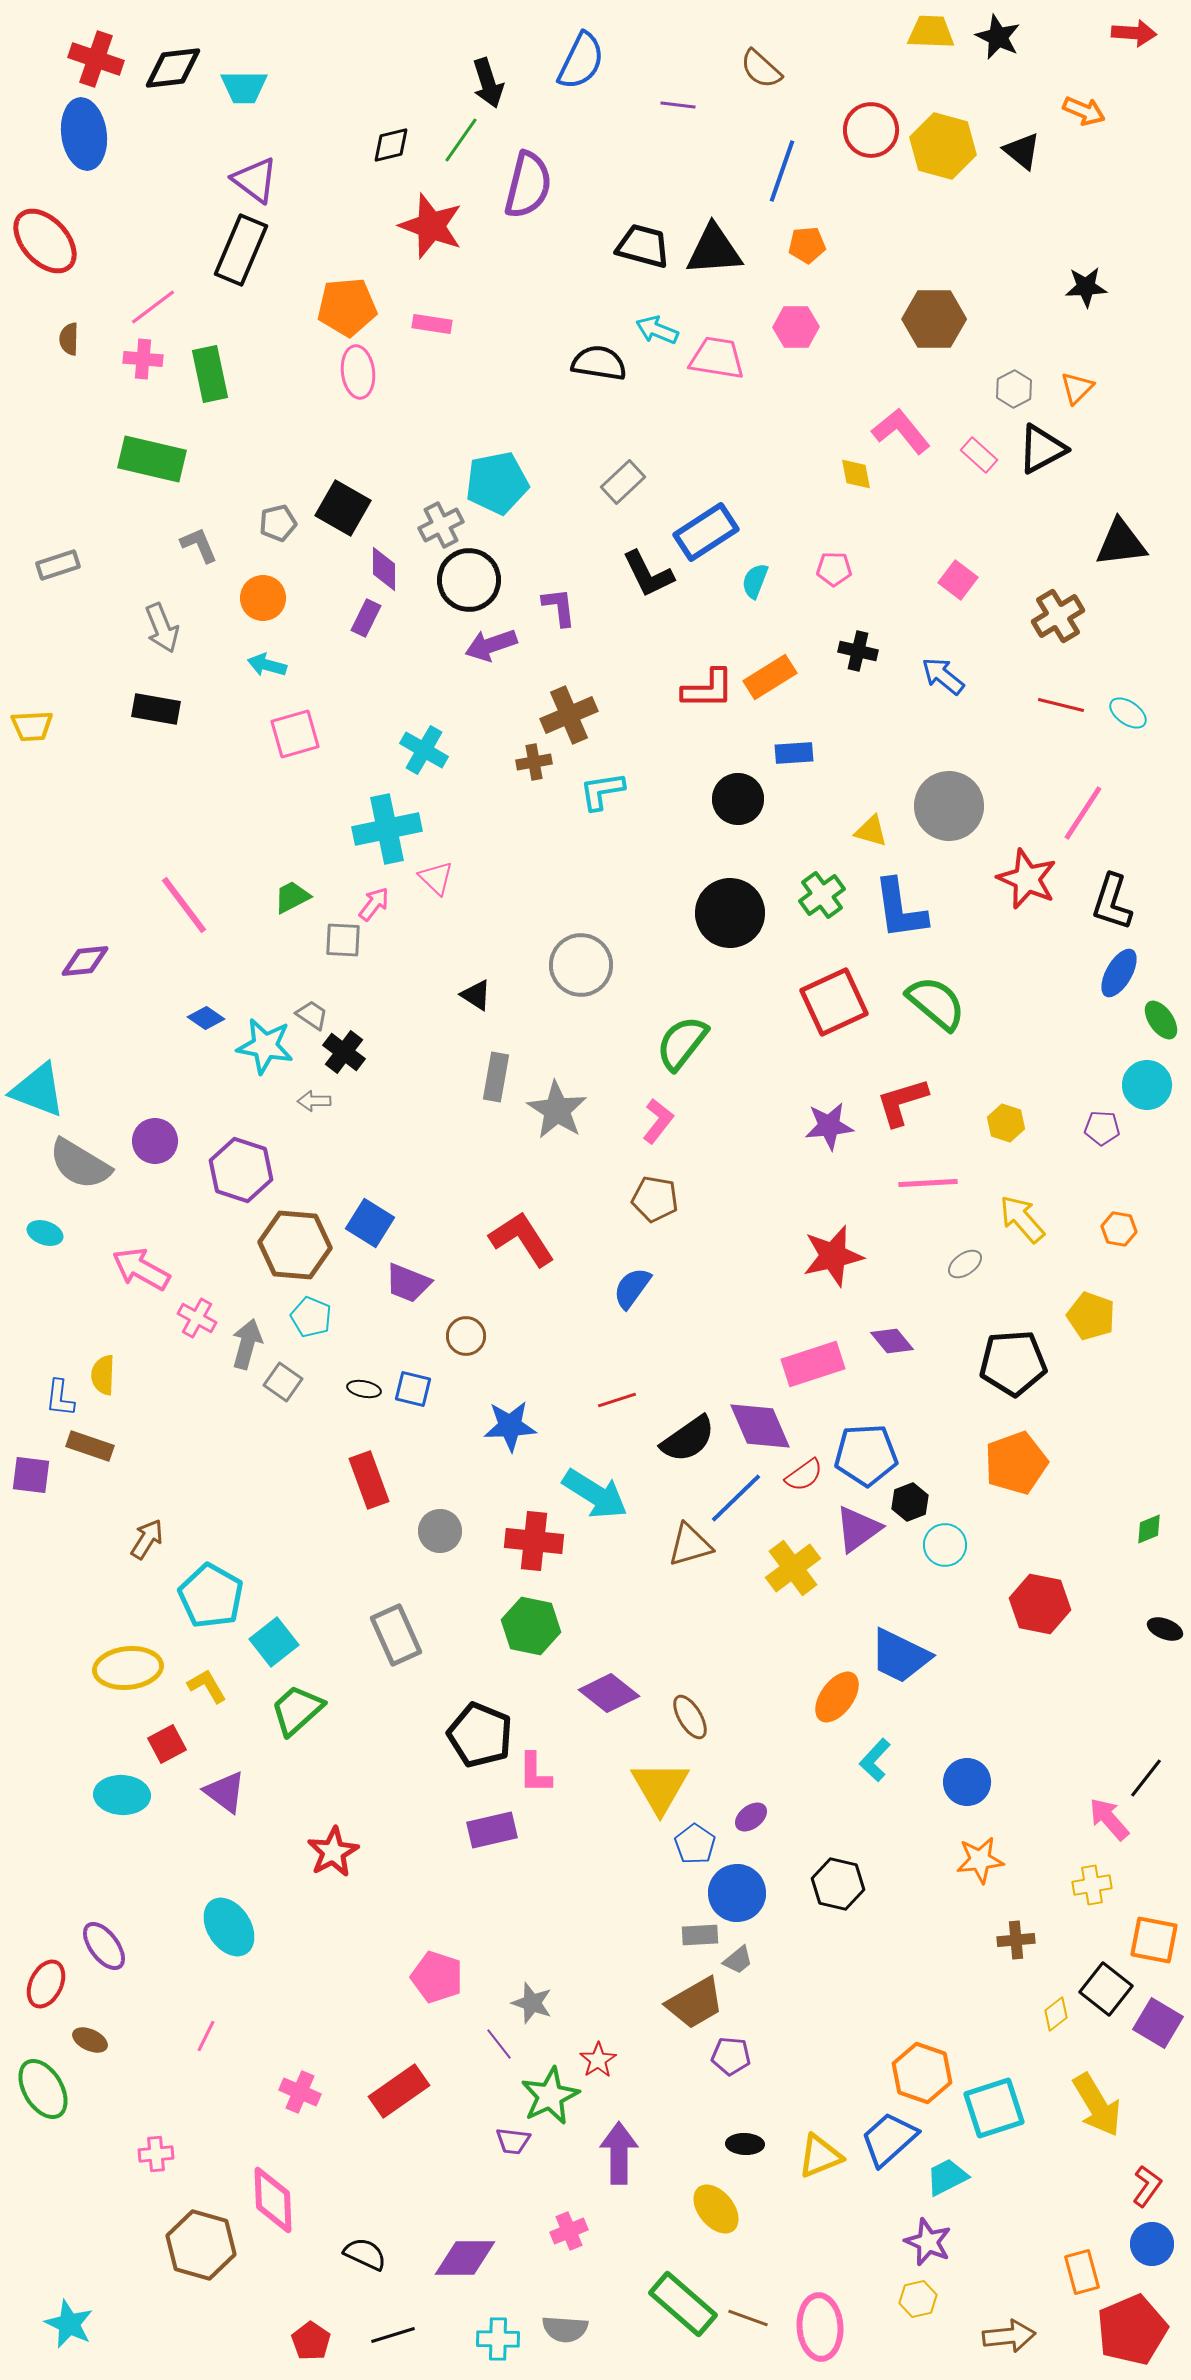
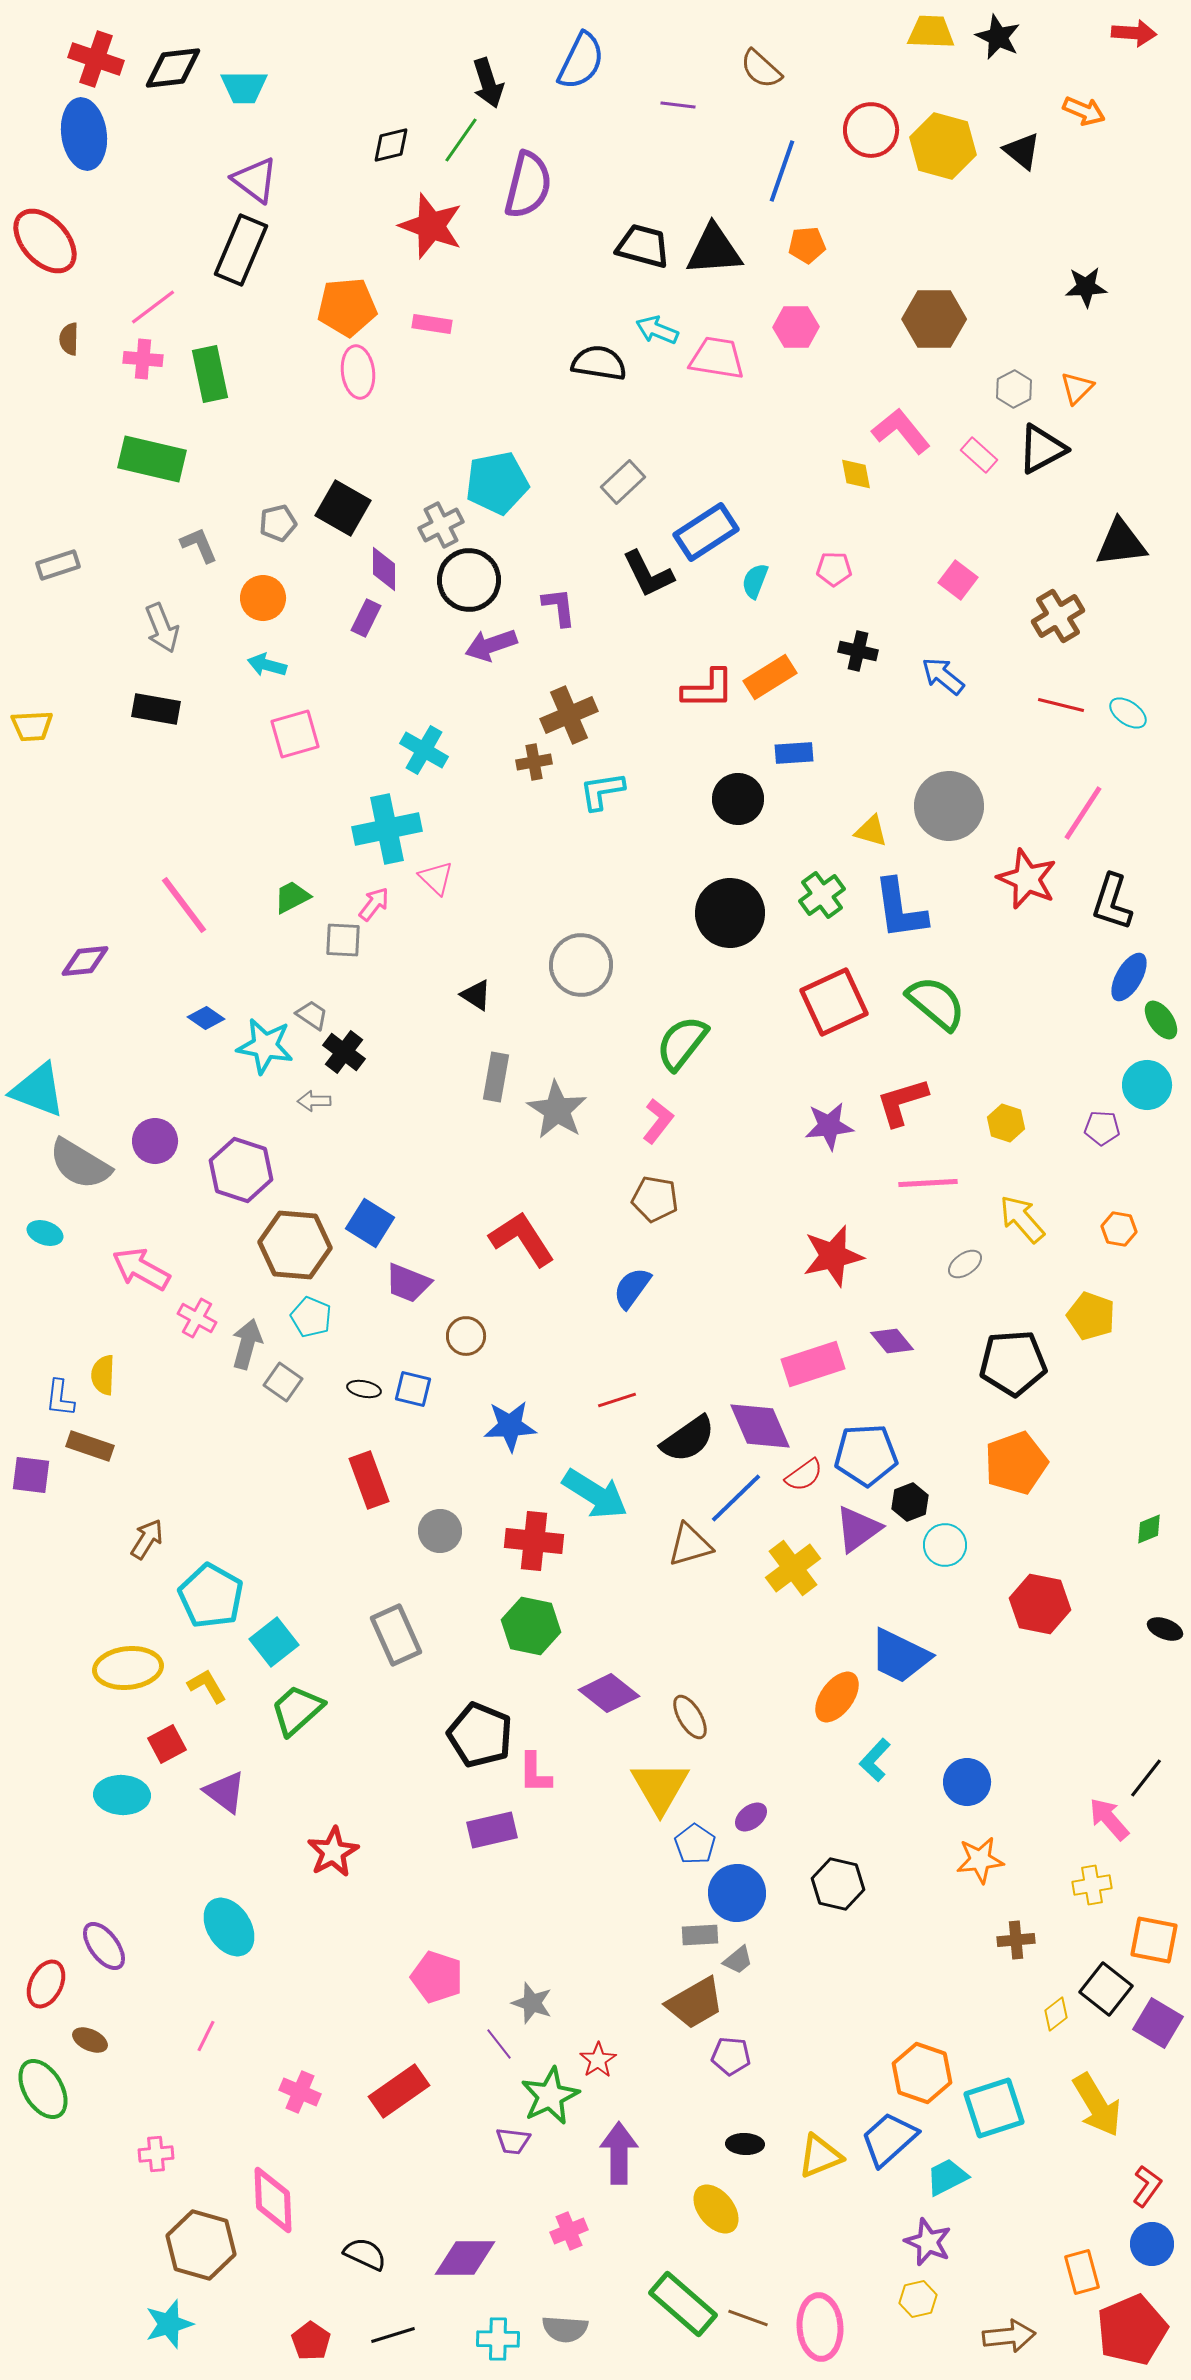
blue ellipse at (1119, 973): moved 10 px right, 4 px down
cyan star at (69, 2324): moved 100 px right; rotated 30 degrees clockwise
